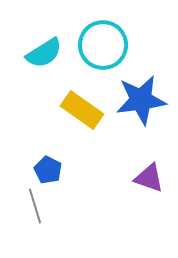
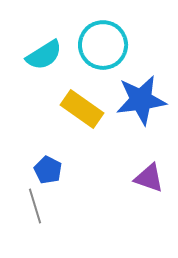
cyan semicircle: moved 2 px down
yellow rectangle: moved 1 px up
